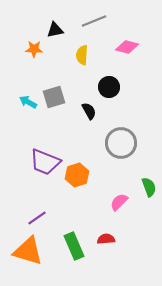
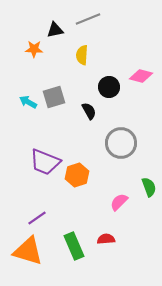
gray line: moved 6 px left, 2 px up
pink diamond: moved 14 px right, 29 px down
